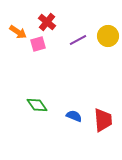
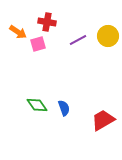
red cross: rotated 30 degrees counterclockwise
blue semicircle: moved 10 px left, 8 px up; rotated 49 degrees clockwise
red trapezoid: rotated 115 degrees counterclockwise
